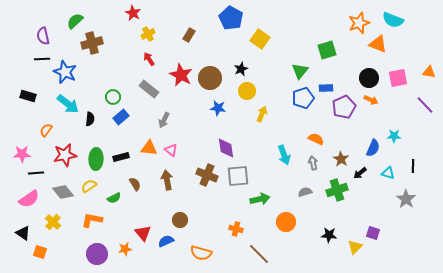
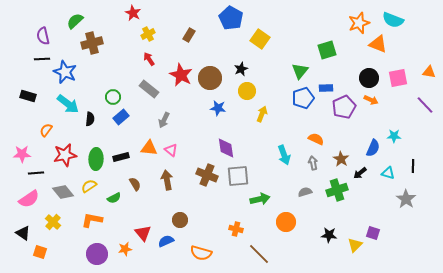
yellow triangle at (355, 247): moved 2 px up
